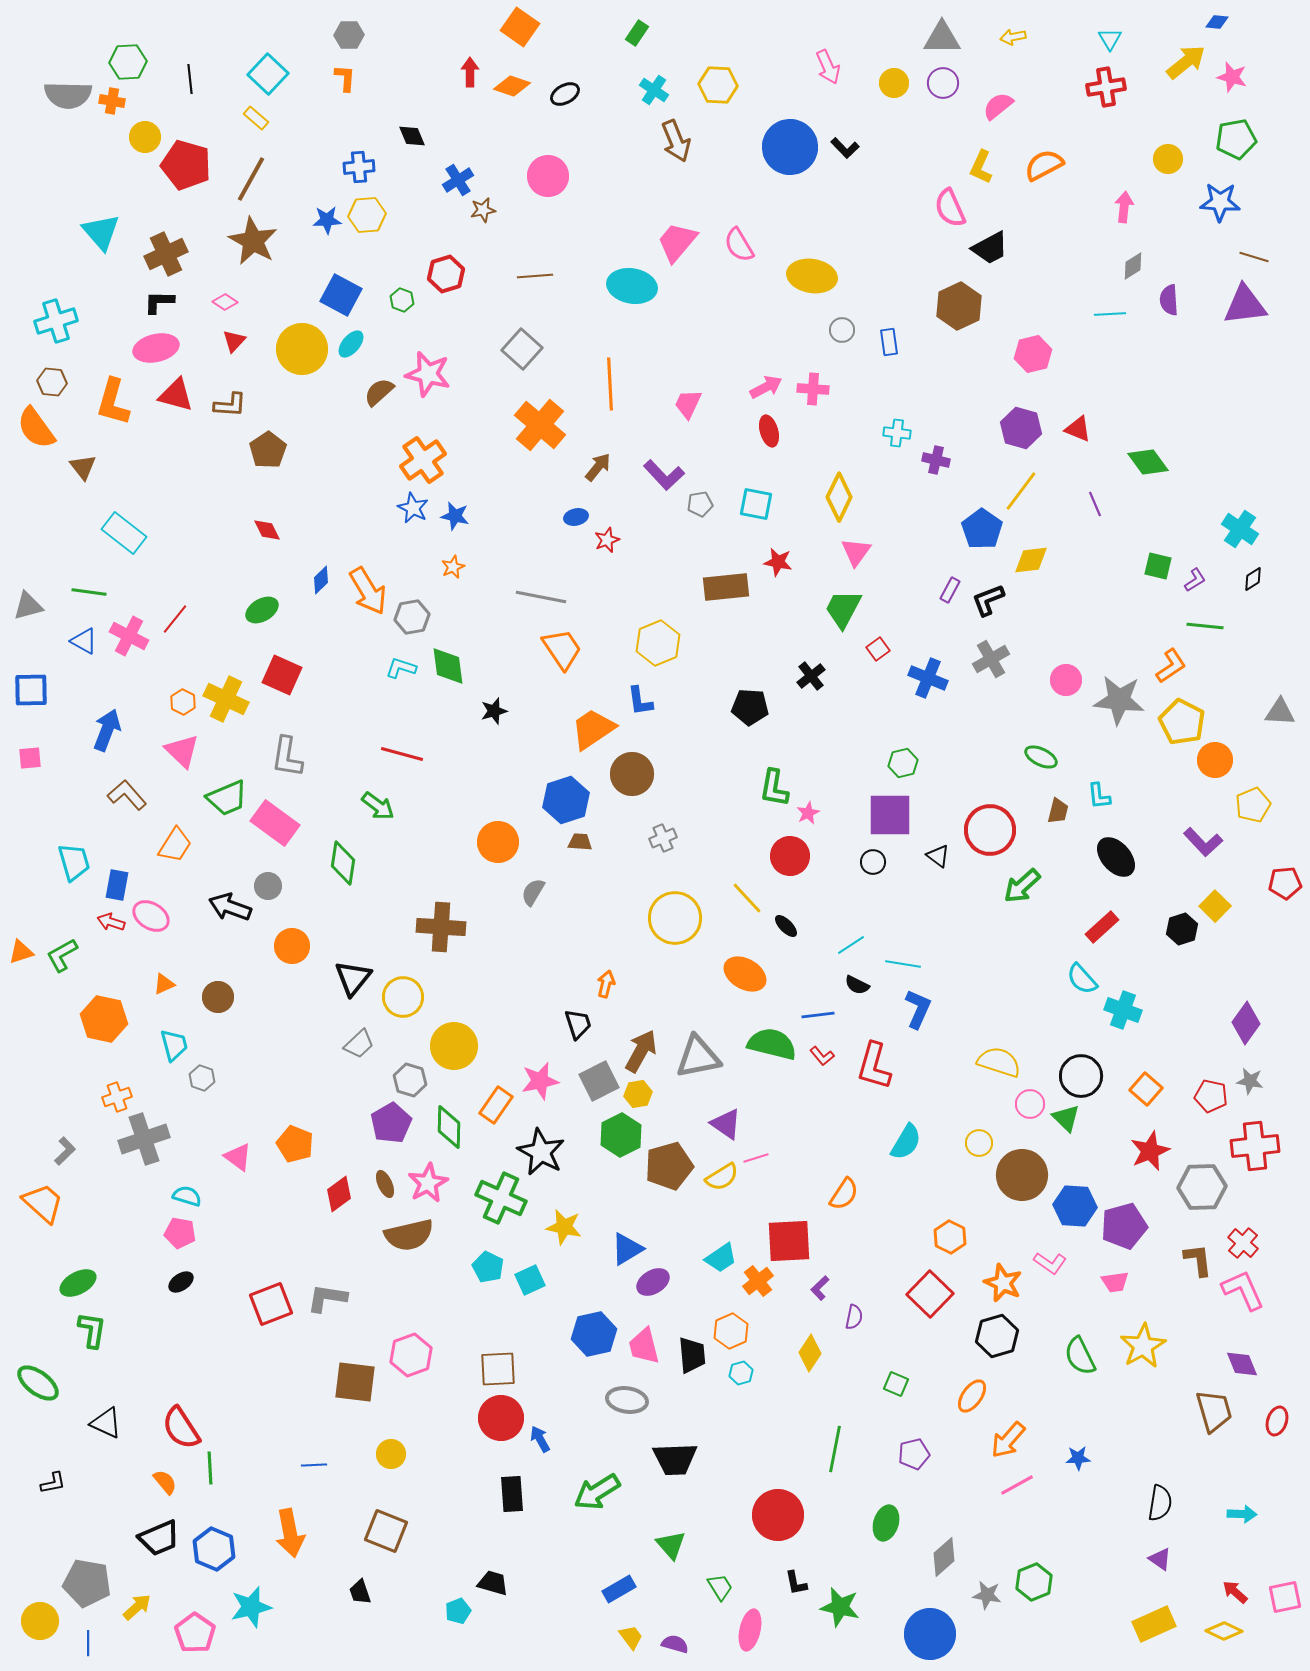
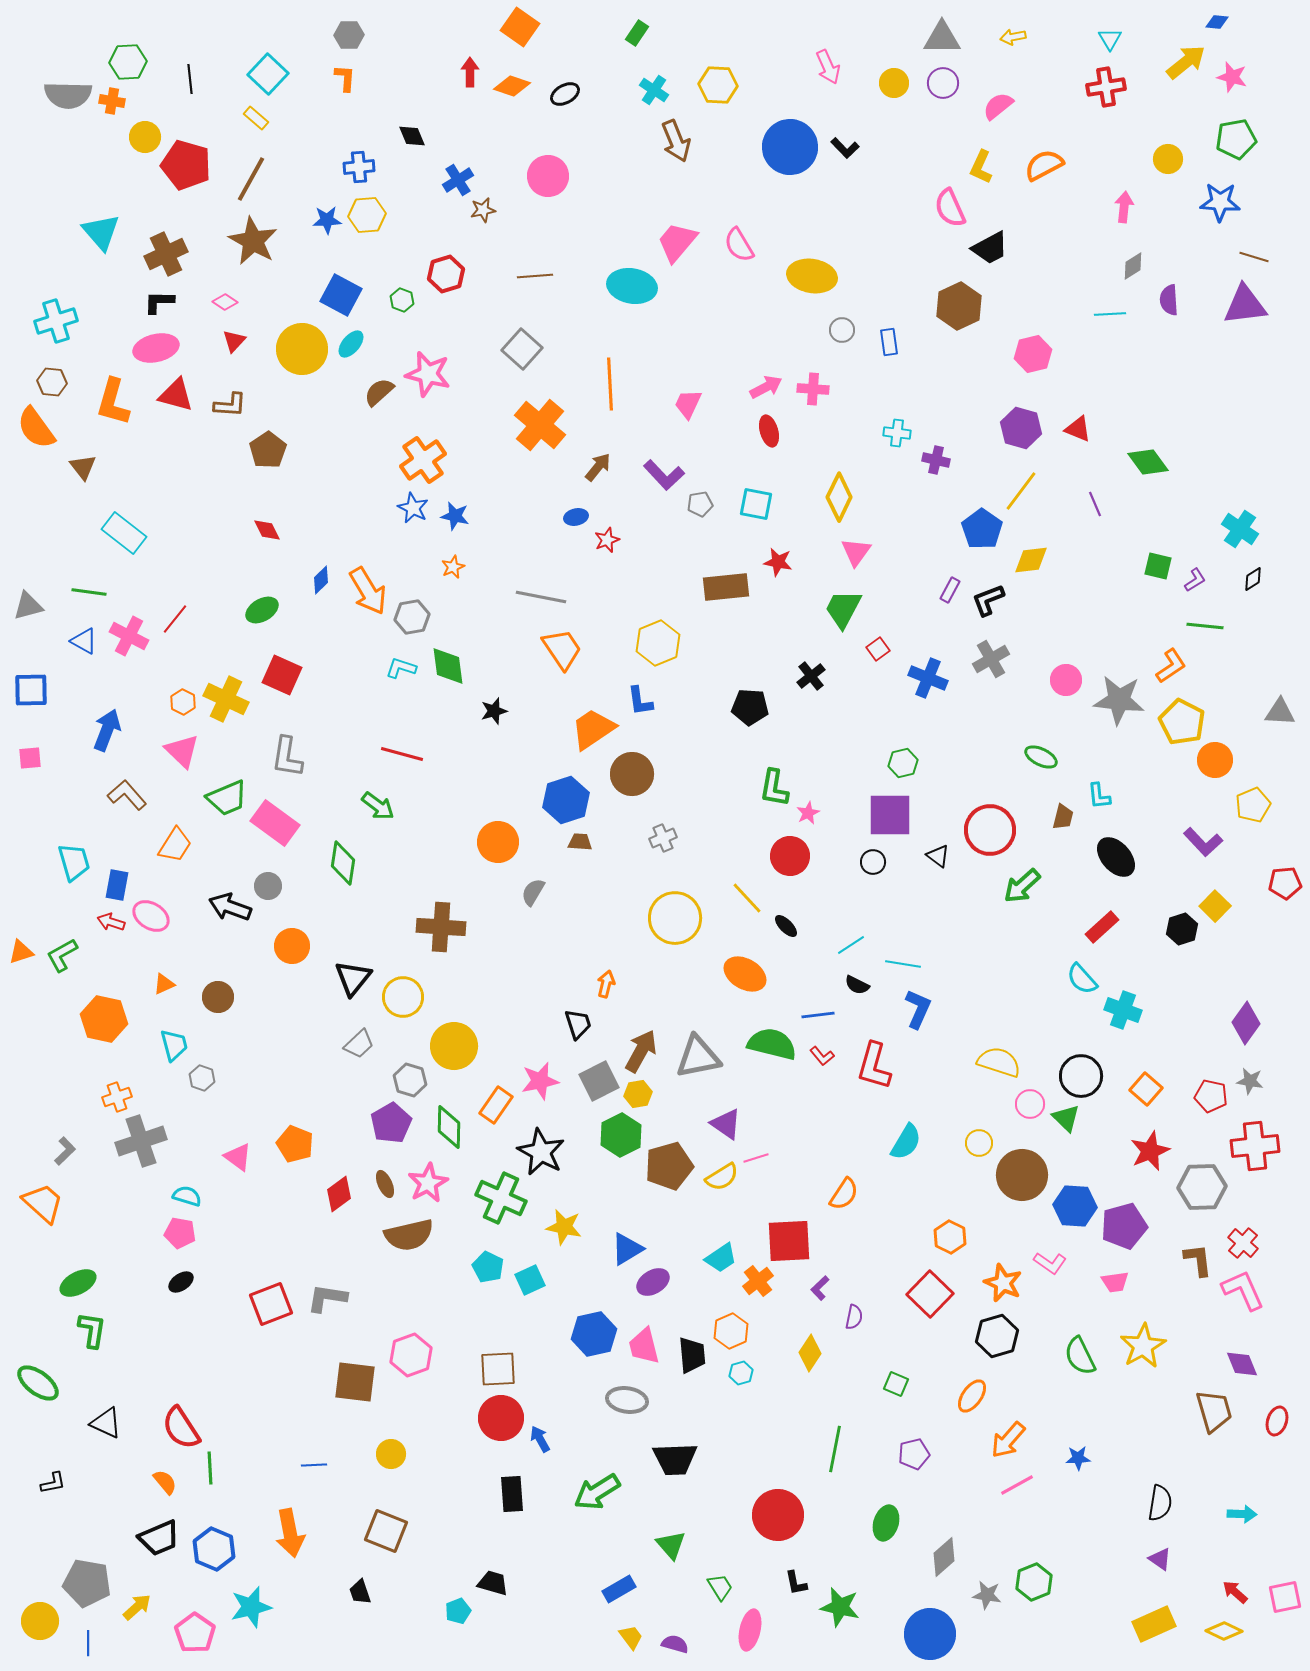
brown trapezoid at (1058, 811): moved 5 px right, 6 px down
gray cross at (144, 1139): moved 3 px left, 2 px down
